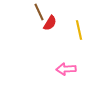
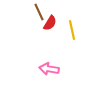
yellow line: moved 7 px left
pink arrow: moved 17 px left; rotated 12 degrees clockwise
